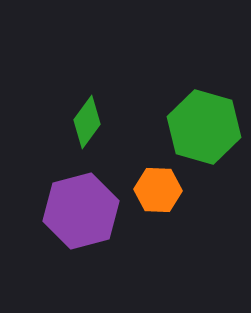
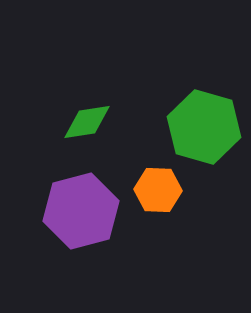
green diamond: rotated 45 degrees clockwise
